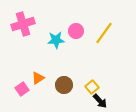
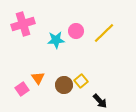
yellow line: rotated 10 degrees clockwise
orange triangle: rotated 32 degrees counterclockwise
yellow square: moved 11 px left, 6 px up
